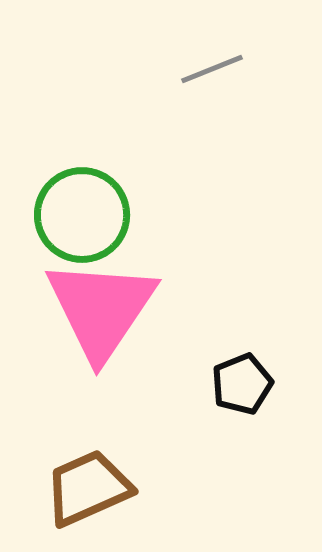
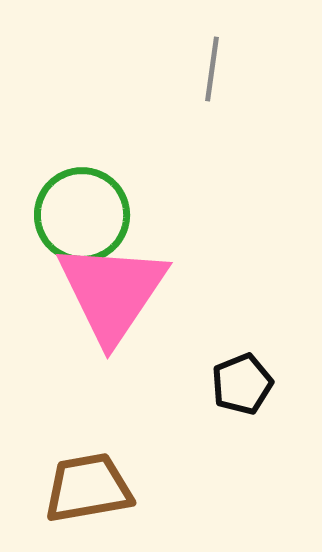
gray line: rotated 60 degrees counterclockwise
pink triangle: moved 11 px right, 17 px up
brown trapezoid: rotated 14 degrees clockwise
